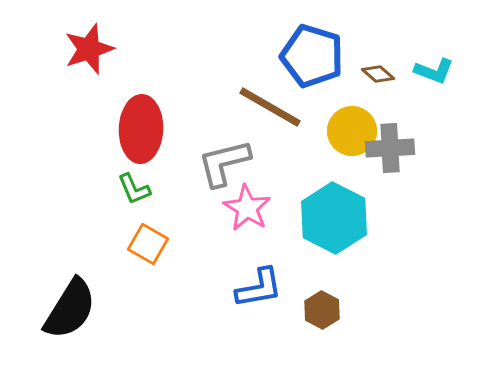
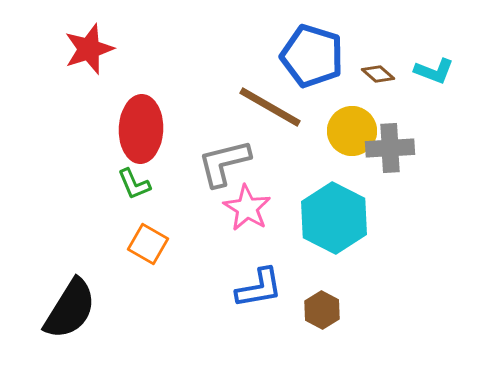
green L-shape: moved 5 px up
